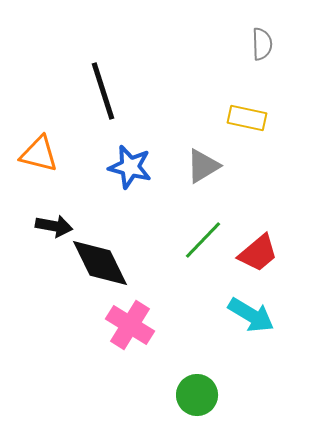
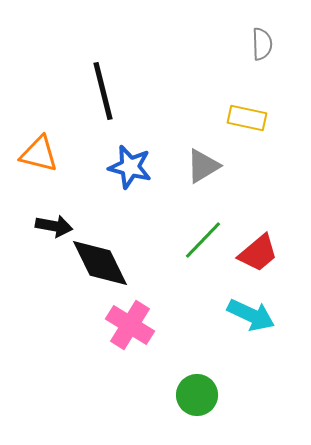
black line: rotated 4 degrees clockwise
cyan arrow: rotated 6 degrees counterclockwise
